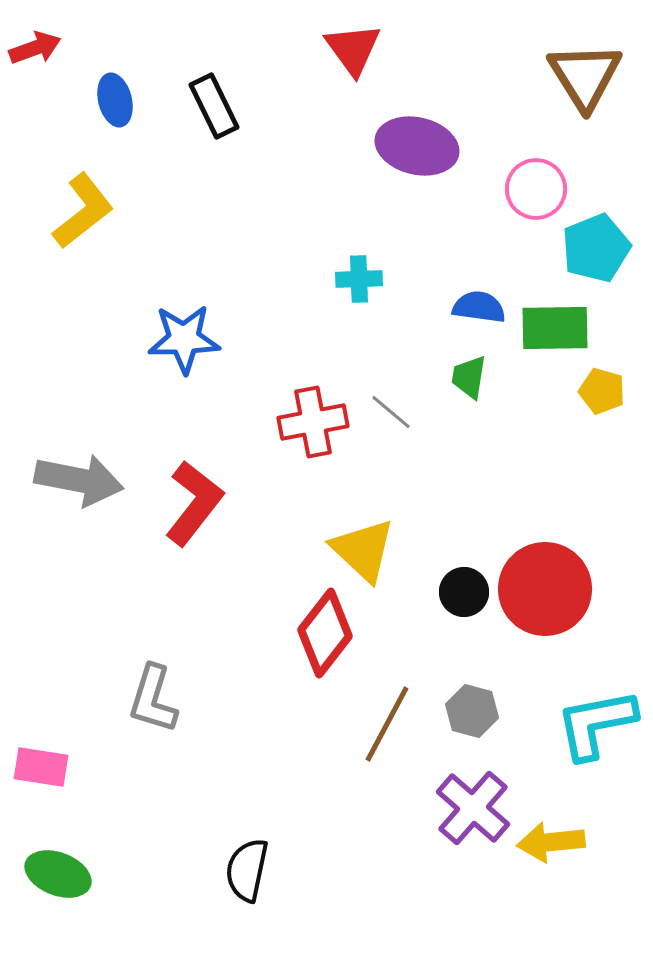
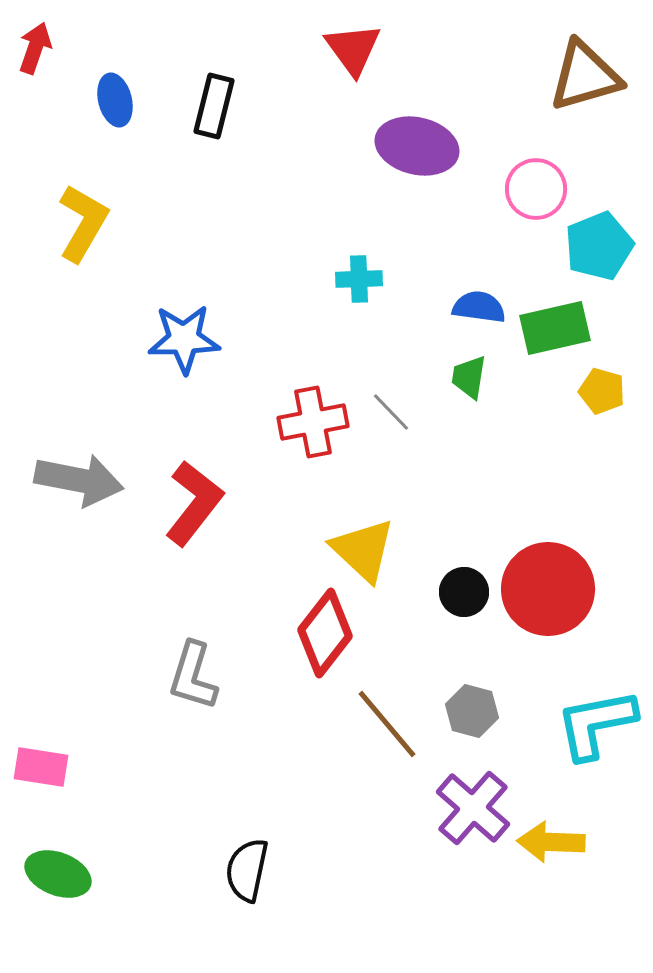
red arrow: rotated 51 degrees counterclockwise
brown triangle: rotated 46 degrees clockwise
black rectangle: rotated 40 degrees clockwise
yellow L-shape: moved 12 px down; rotated 22 degrees counterclockwise
cyan pentagon: moved 3 px right, 2 px up
green rectangle: rotated 12 degrees counterclockwise
gray line: rotated 6 degrees clockwise
red circle: moved 3 px right
gray L-shape: moved 40 px right, 23 px up
brown line: rotated 68 degrees counterclockwise
yellow arrow: rotated 8 degrees clockwise
